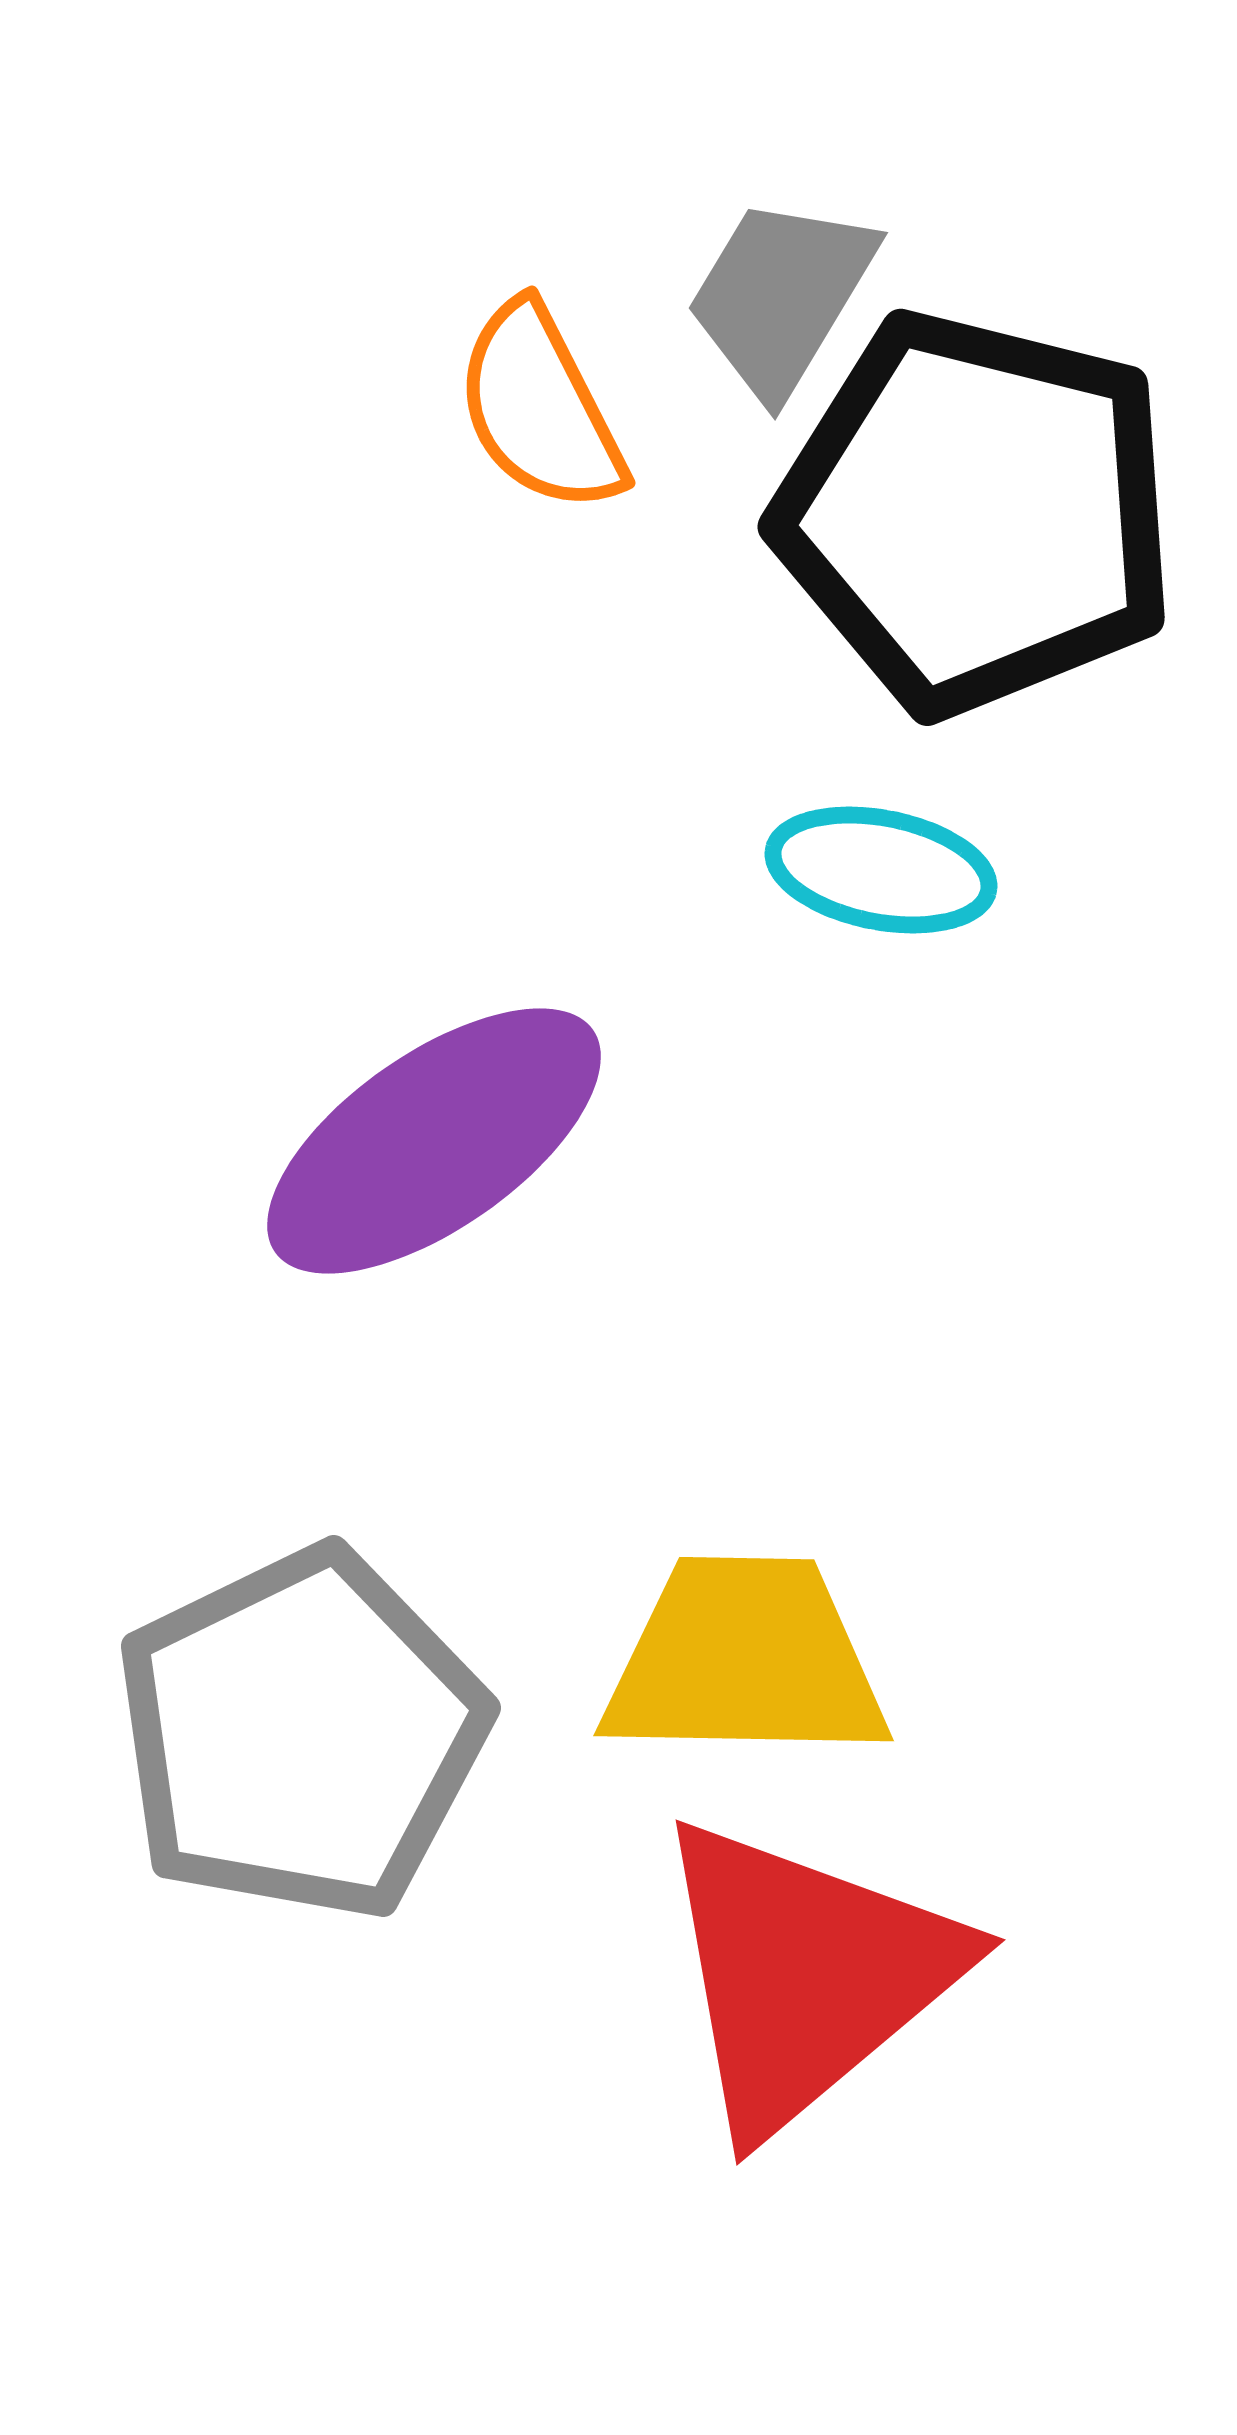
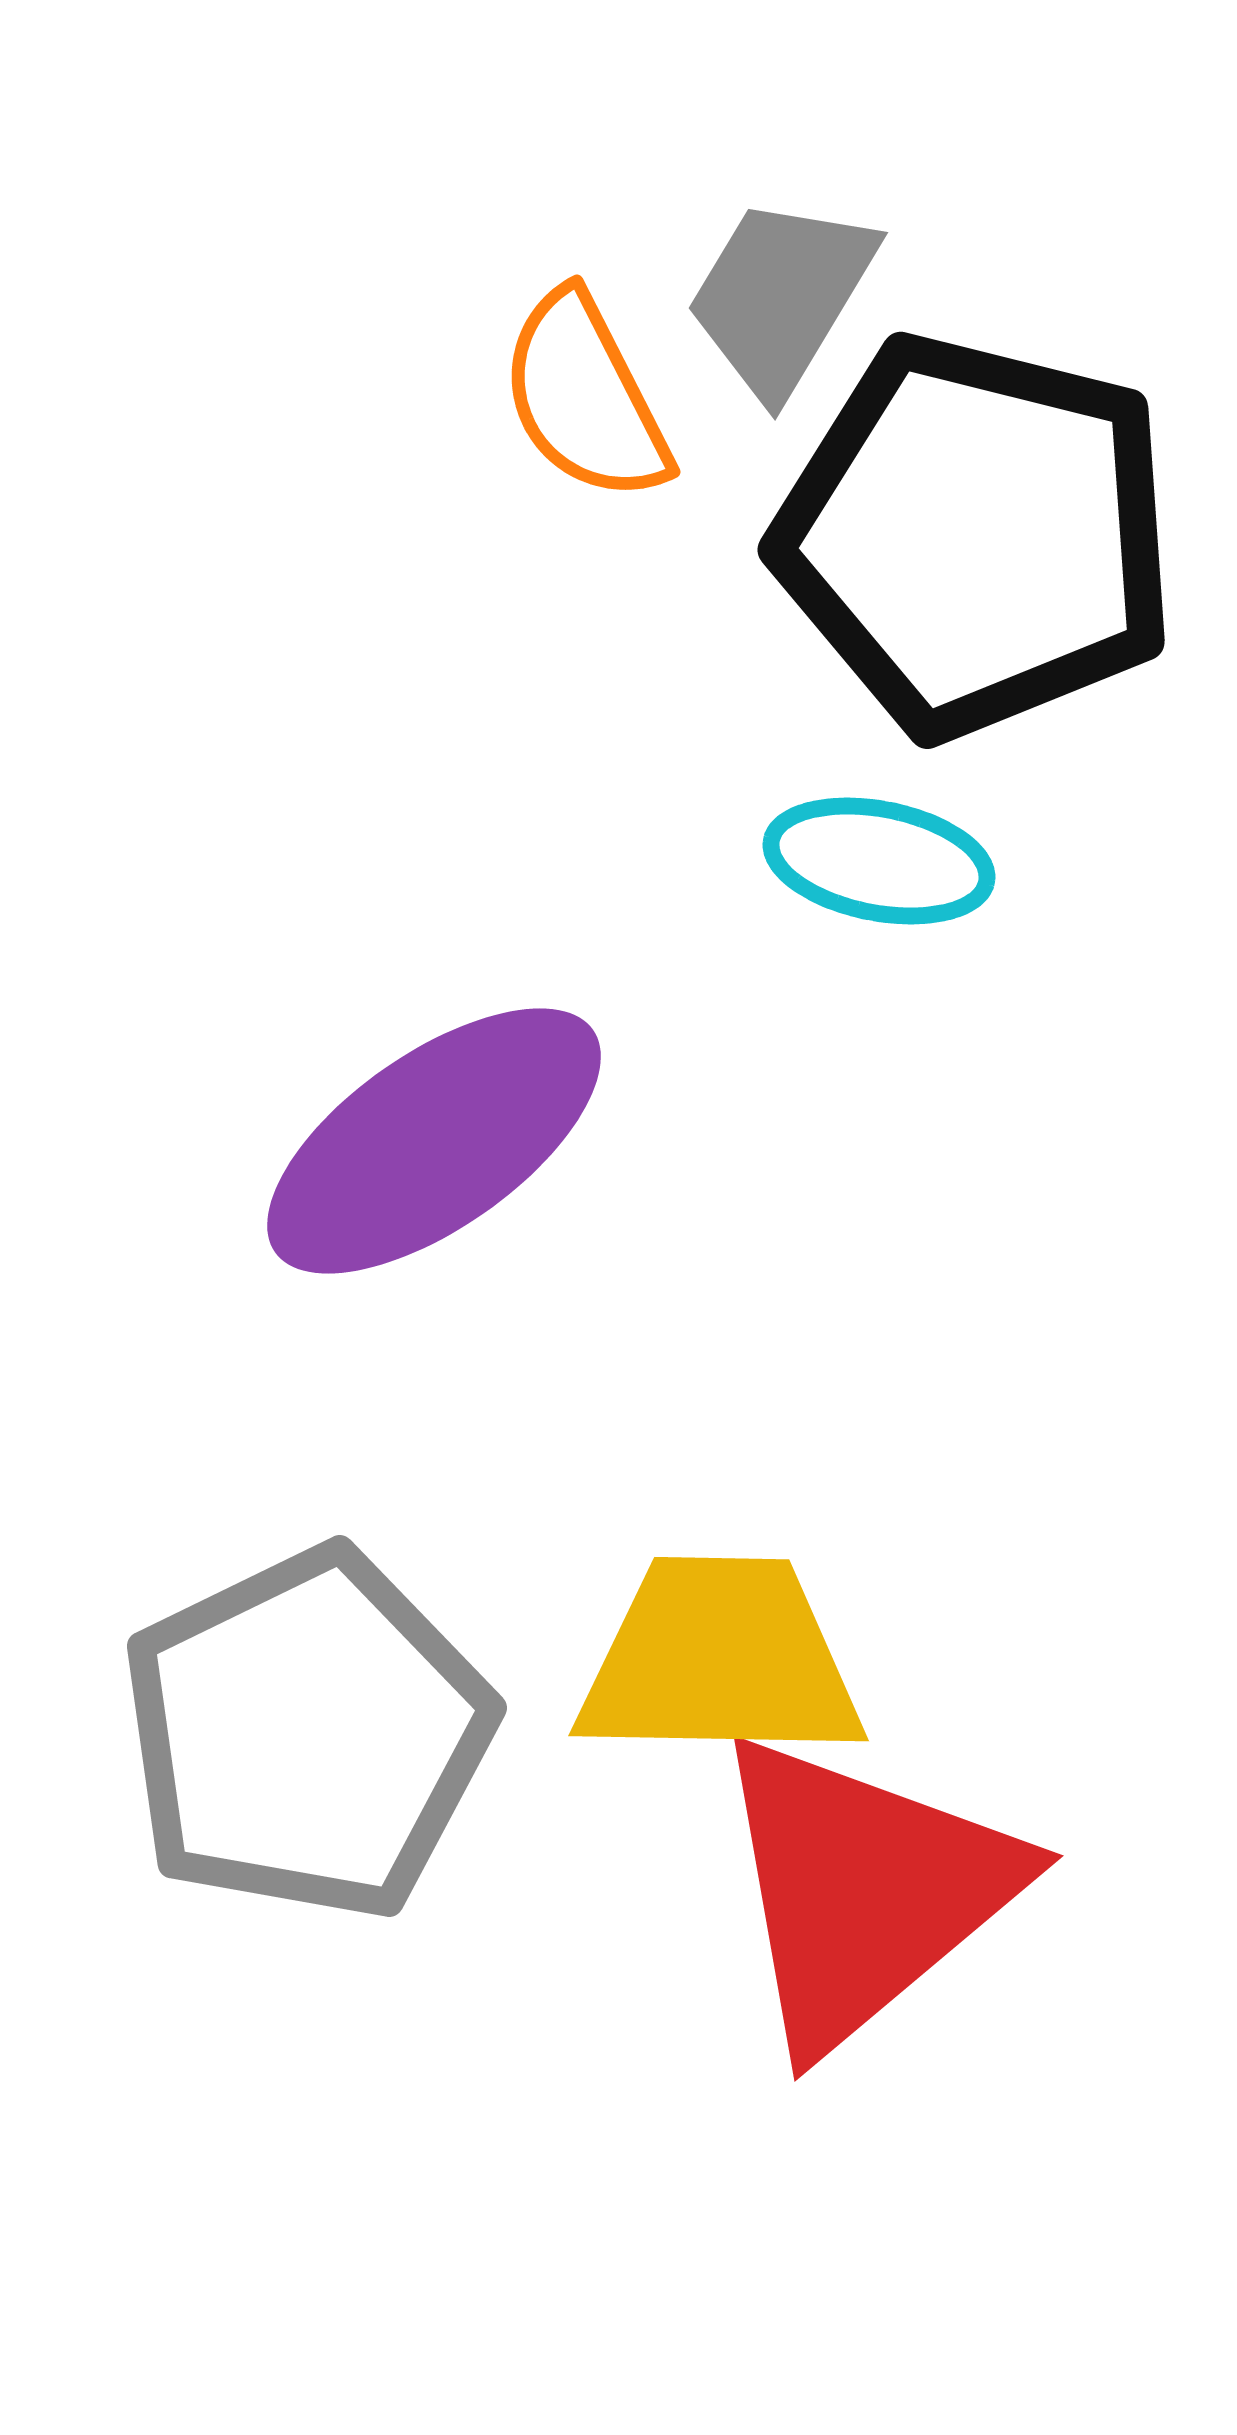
orange semicircle: moved 45 px right, 11 px up
black pentagon: moved 23 px down
cyan ellipse: moved 2 px left, 9 px up
yellow trapezoid: moved 25 px left
gray pentagon: moved 6 px right
red triangle: moved 58 px right, 84 px up
